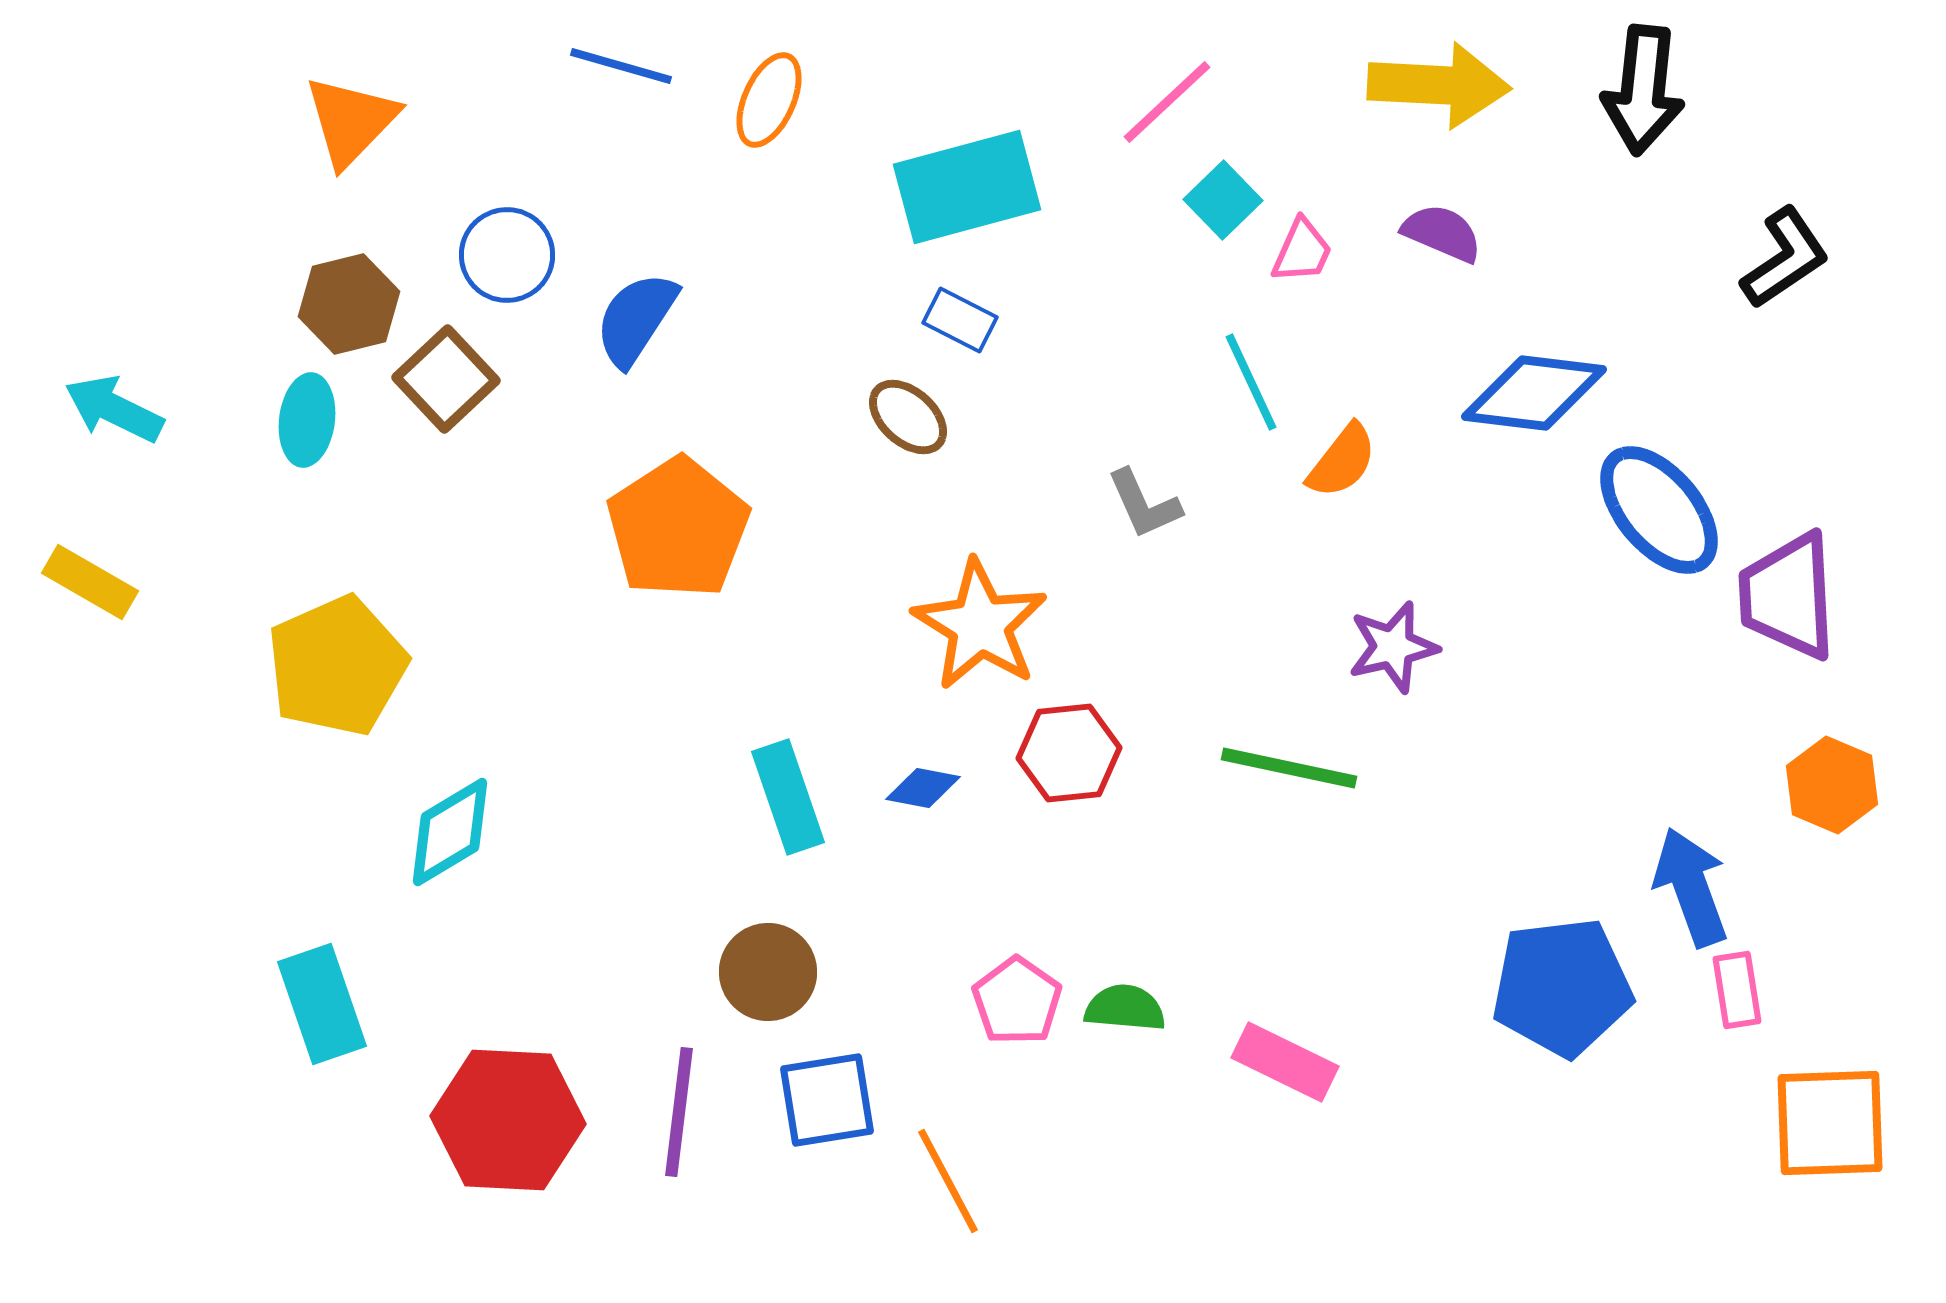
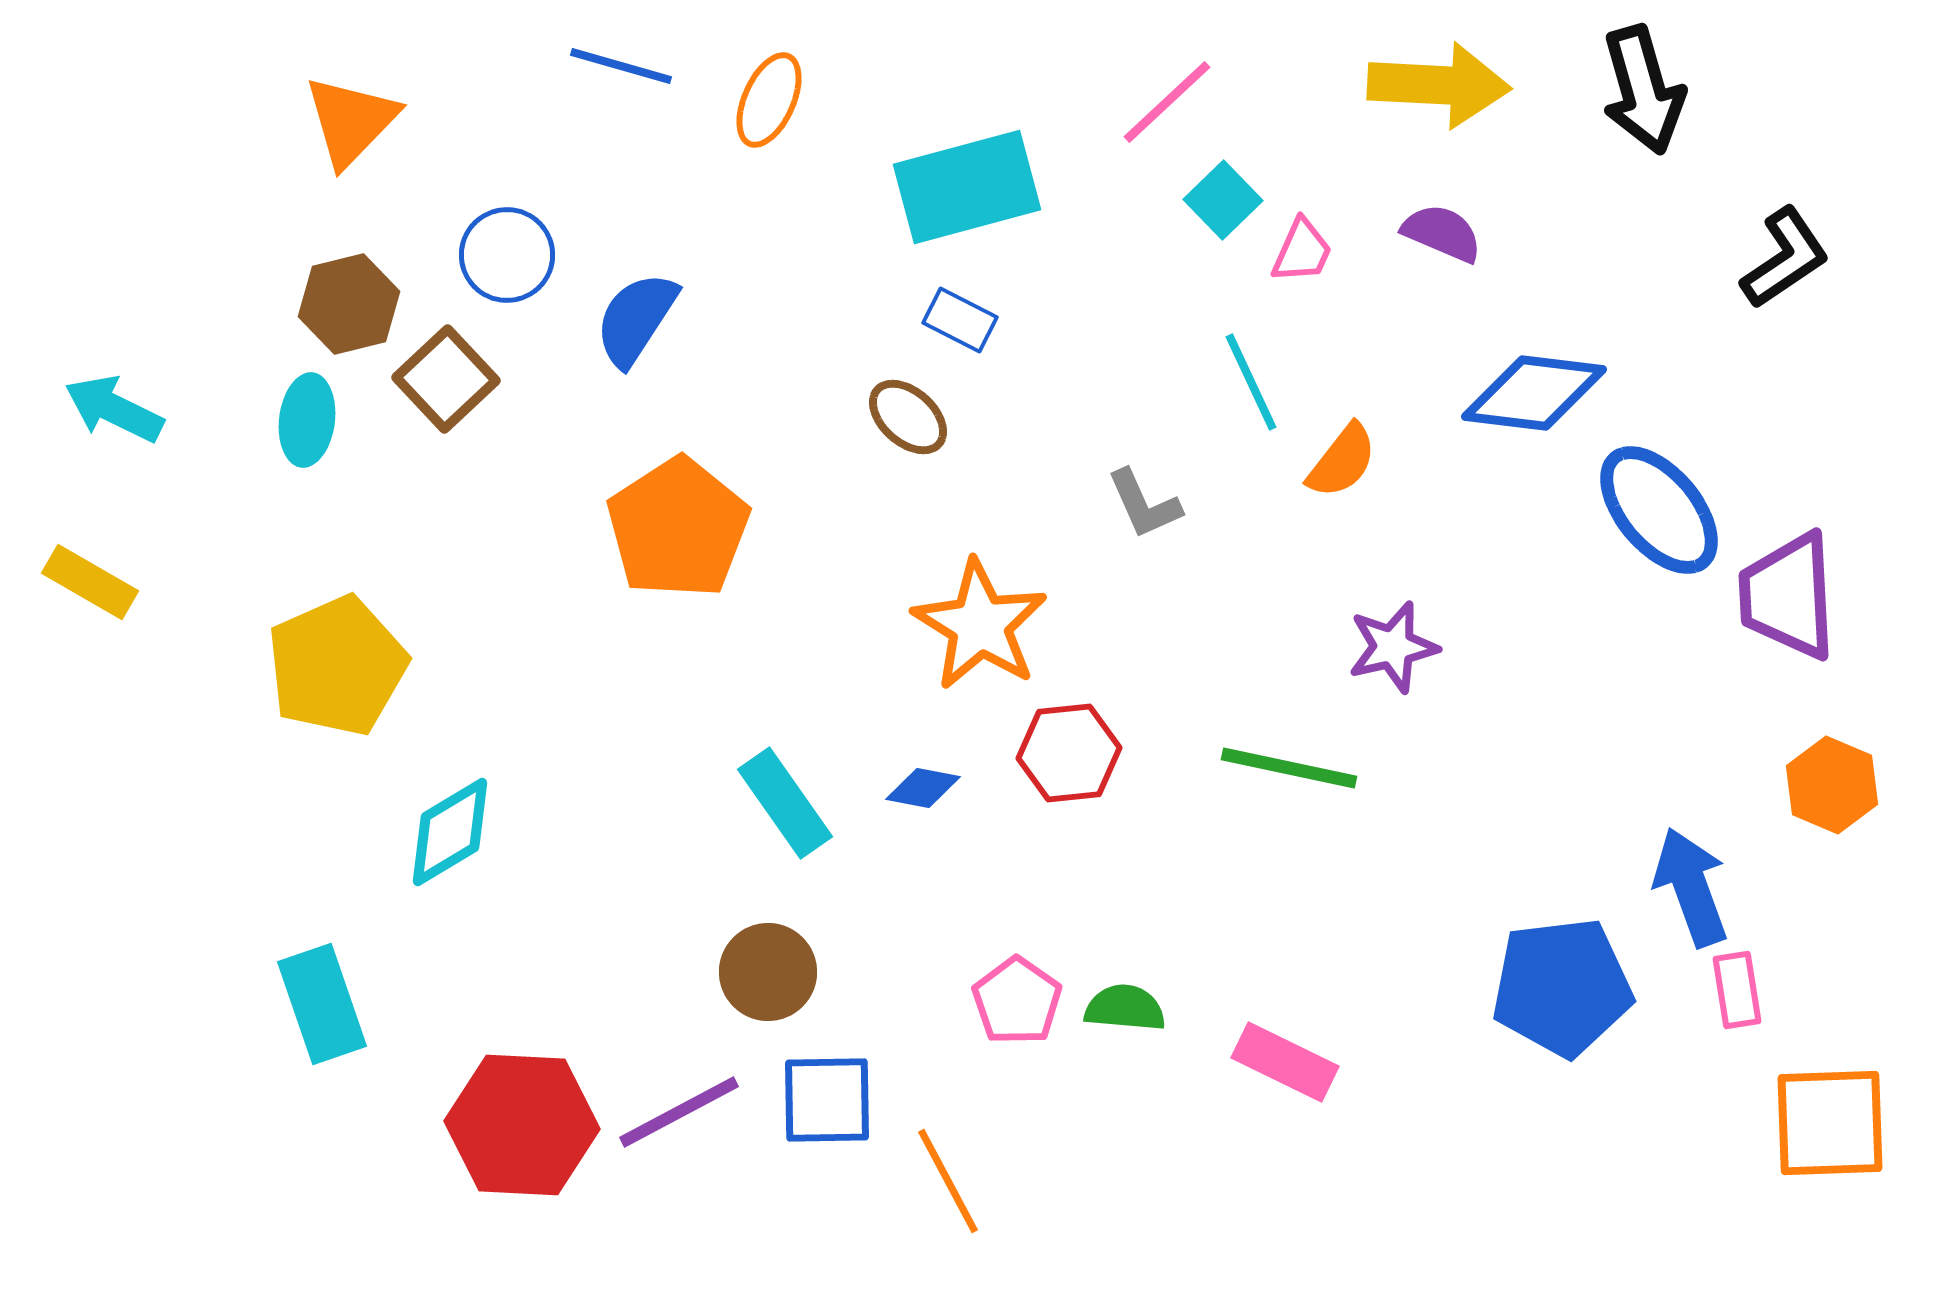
black arrow at (1643, 90): rotated 22 degrees counterclockwise
cyan rectangle at (788, 797): moved 3 px left, 6 px down; rotated 16 degrees counterclockwise
blue square at (827, 1100): rotated 8 degrees clockwise
purple line at (679, 1112): rotated 55 degrees clockwise
red hexagon at (508, 1120): moved 14 px right, 5 px down
